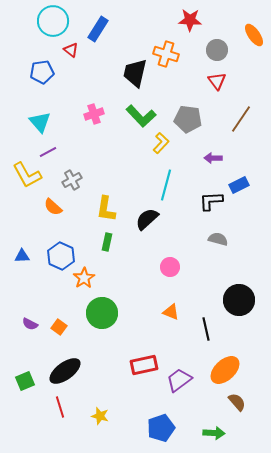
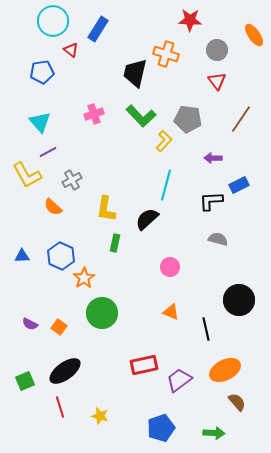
yellow L-shape at (161, 143): moved 3 px right, 2 px up
green rectangle at (107, 242): moved 8 px right, 1 px down
orange ellipse at (225, 370): rotated 16 degrees clockwise
